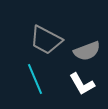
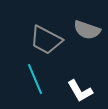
gray semicircle: moved 21 px up; rotated 40 degrees clockwise
white L-shape: moved 2 px left, 7 px down
